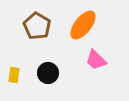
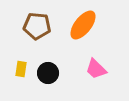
brown pentagon: rotated 24 degrees counterclockwise
pink trapezoid: moved 9 px down
yellow rectangle: moved 7 px right, 6 px up
